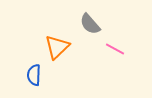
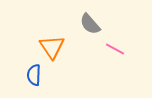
orange triangle: moved 5 px left; rotated 20 degrees counterclockwise
